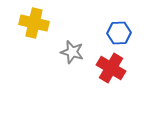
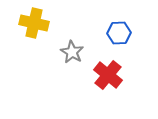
gray star: rotated 15 degrees clockwise
red cross: moved 3 px left, 7 px down; rotated 8 degrees clockwise
